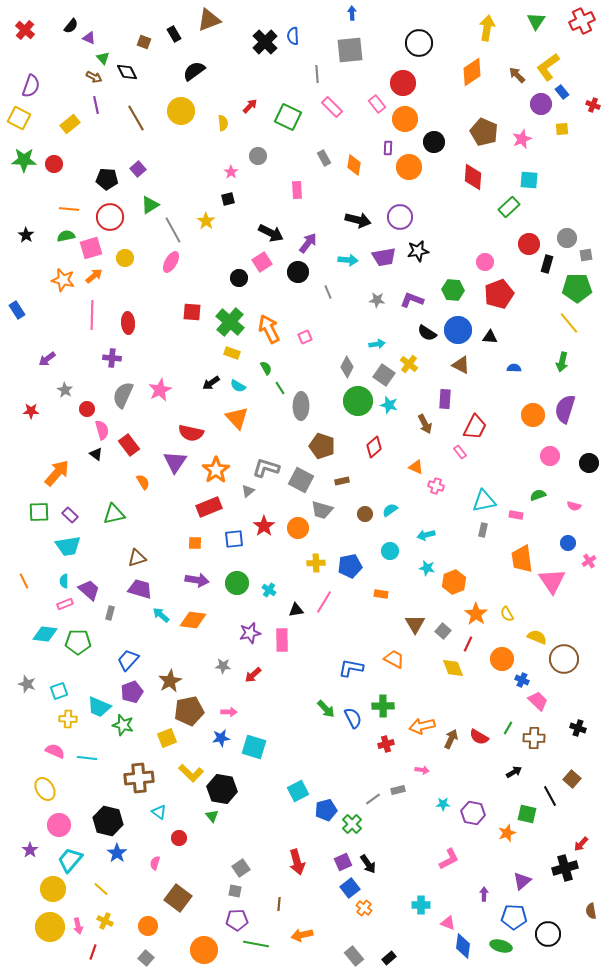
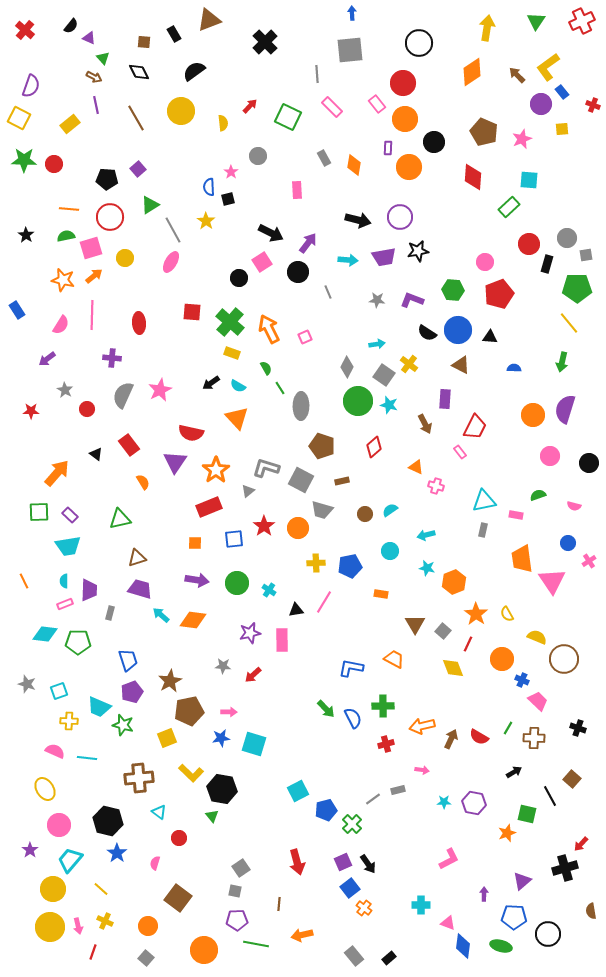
blue semicircle at (293, 36): moved 84 px left, 151 px down
brown square at (144, 42): rotated 16 degrees counterclockwise
black diamond at (127, 72): moved 12 px right
red ellipse at (128, 323): moved 11 px right
pink semicircle at (102, 430): moved 41 px left, 105 px up; rotated 48 degrees clockwise
green triangle at (114, 514): moved 6 px right, 5 px down
purple trapezoid at (89, 590): rotated 50 degrees clockwise
blue trapezoid at (128, 660): rotated 120 degrees clockwise
yellow cross at (68, 719): moved 1 px right, 2 px down
cyan square at (254, 747): moved 3 px up
cyan star at (443, 804): moved 1 px right, 2 px up
purple hexagon at (473, 813): moved 1 px right, 10 px up
